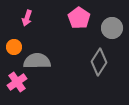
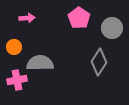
pink arrow: rotated 112 degrees counterclockwise
gray semicircle: moved 3 px right, 2 px down
pink cross: moved 2 px up; rotated 24 degrees clockwise
